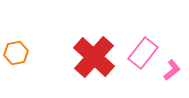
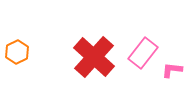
orange hexagon: moved 1 px right, 1 px up; rotated 15 degrees counterclockwise
pink L-shape: rotated 135 degrees counterclockwise
